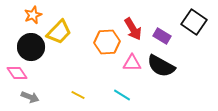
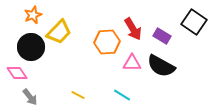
gray arrow: rotated 30 degrees clockwise
